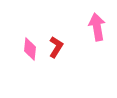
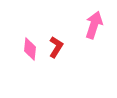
pink arrow: moved 3 px left, 2 px up; rotated 28 degrees clockwise
